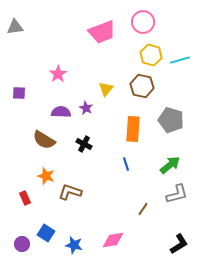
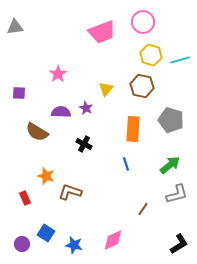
brown semicircle: moved 7 px left, 8 px up
pink diamond: rotated 15 degrees counterclockwise
